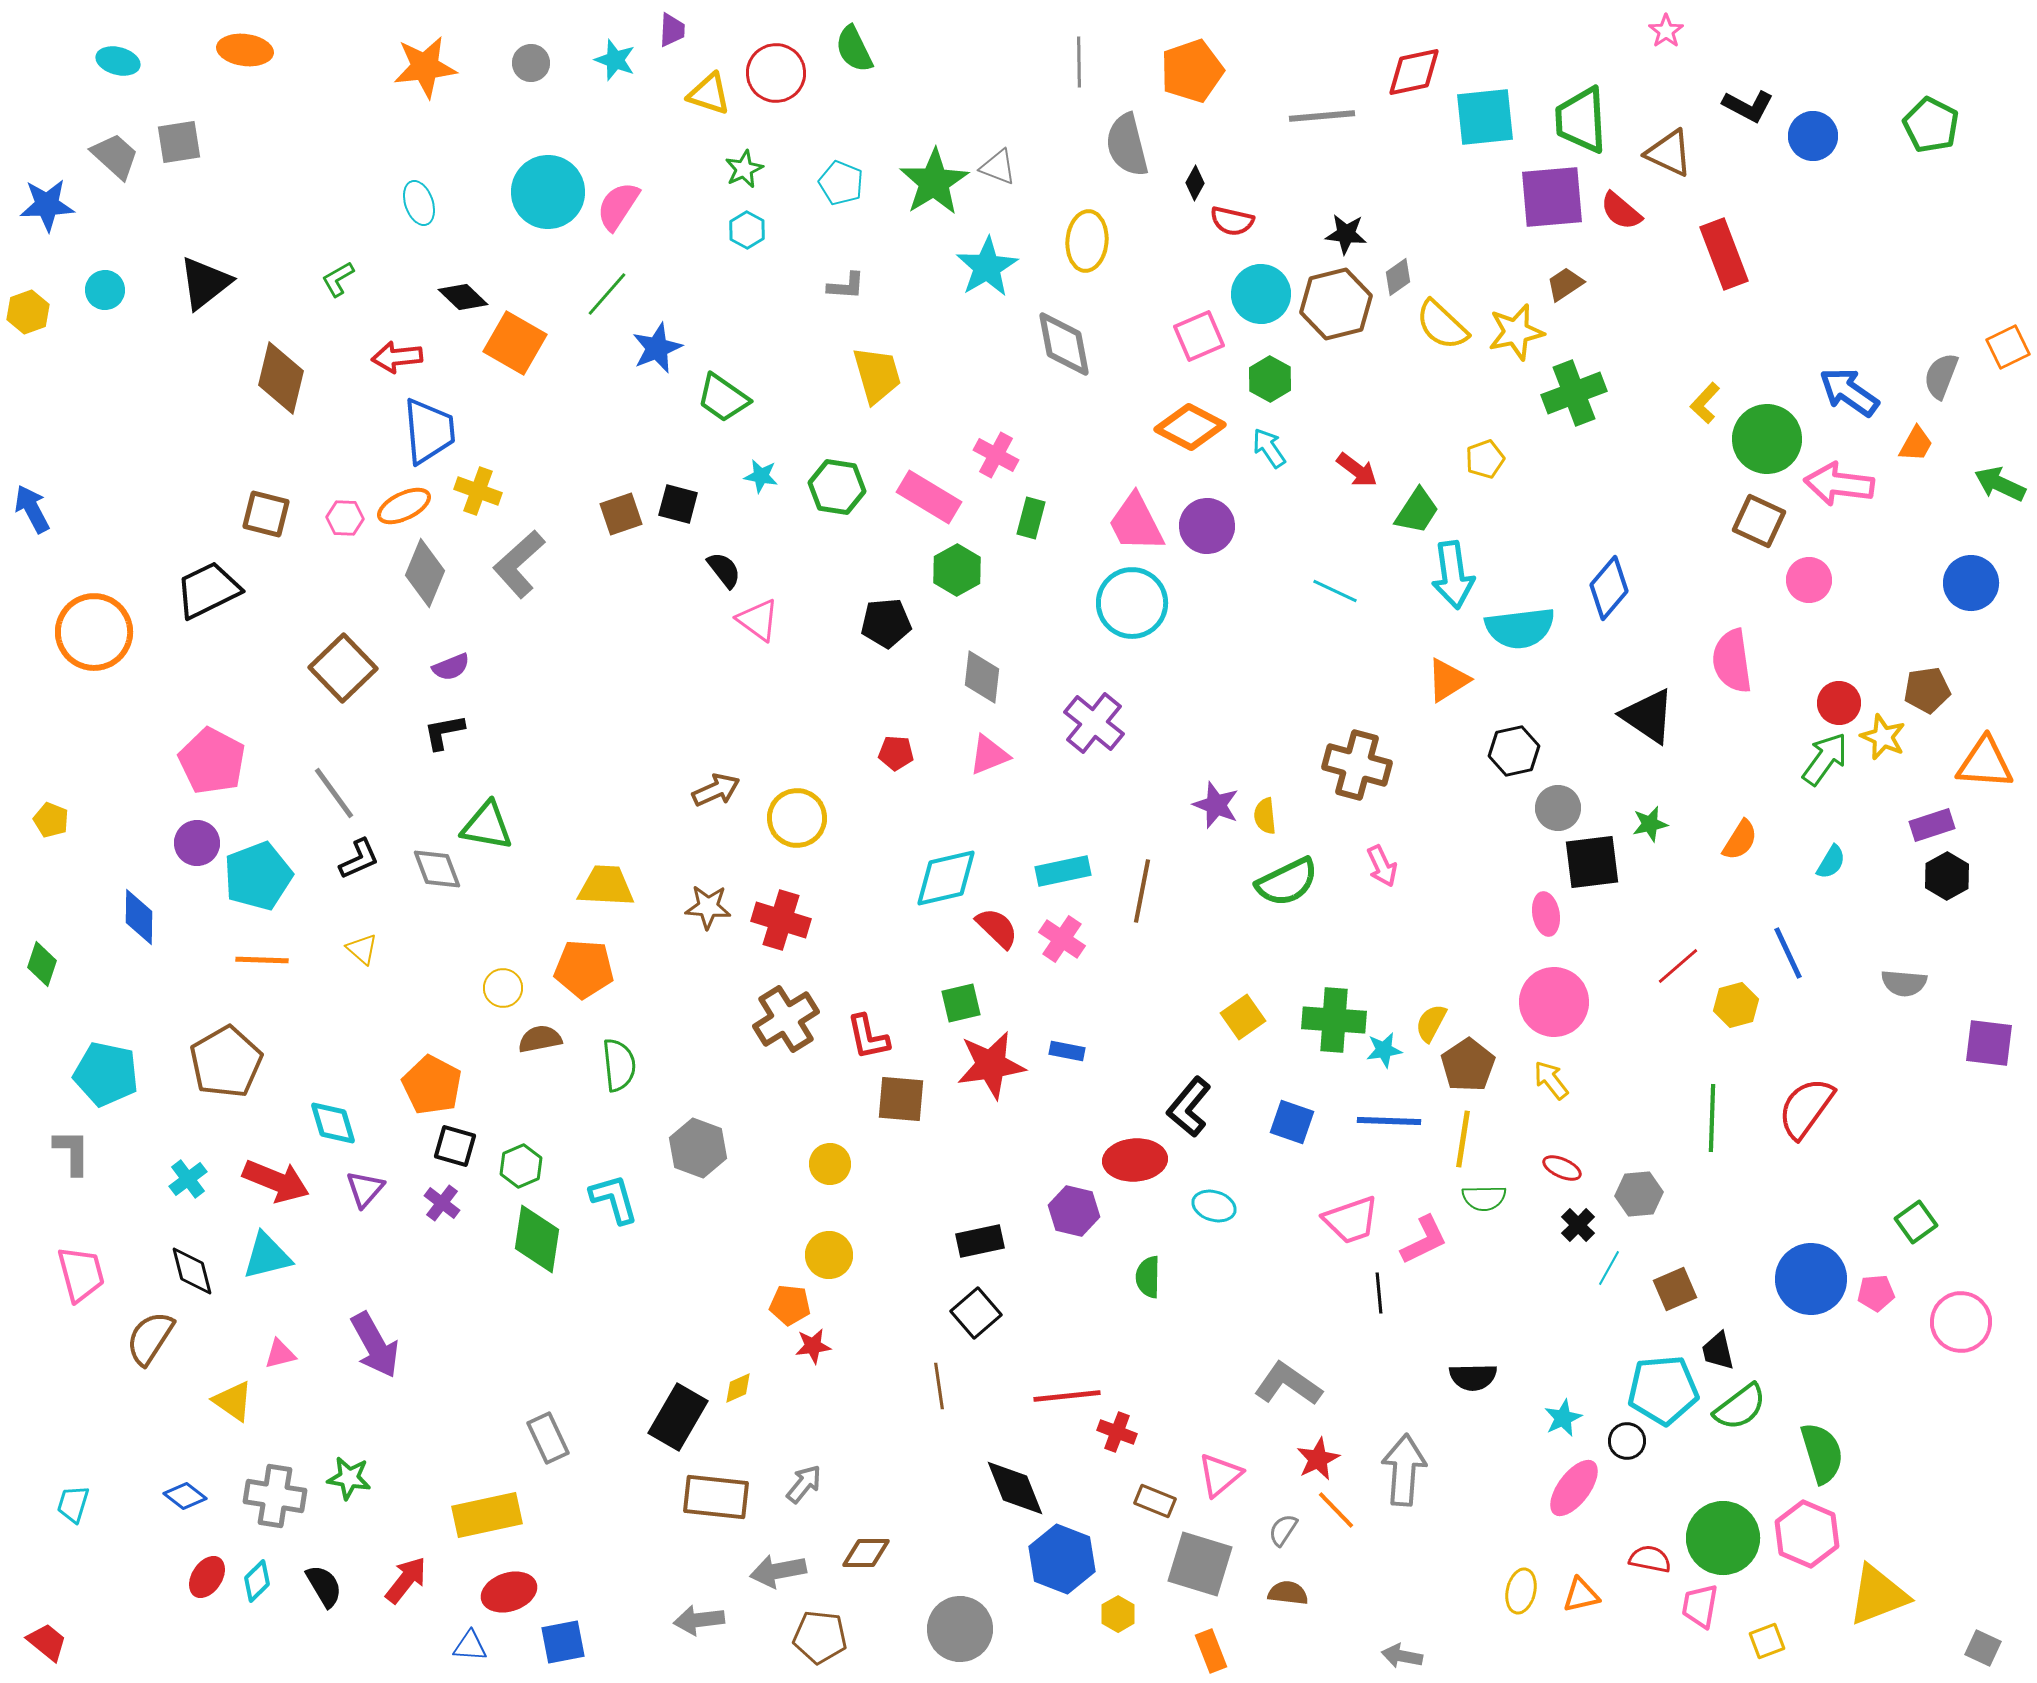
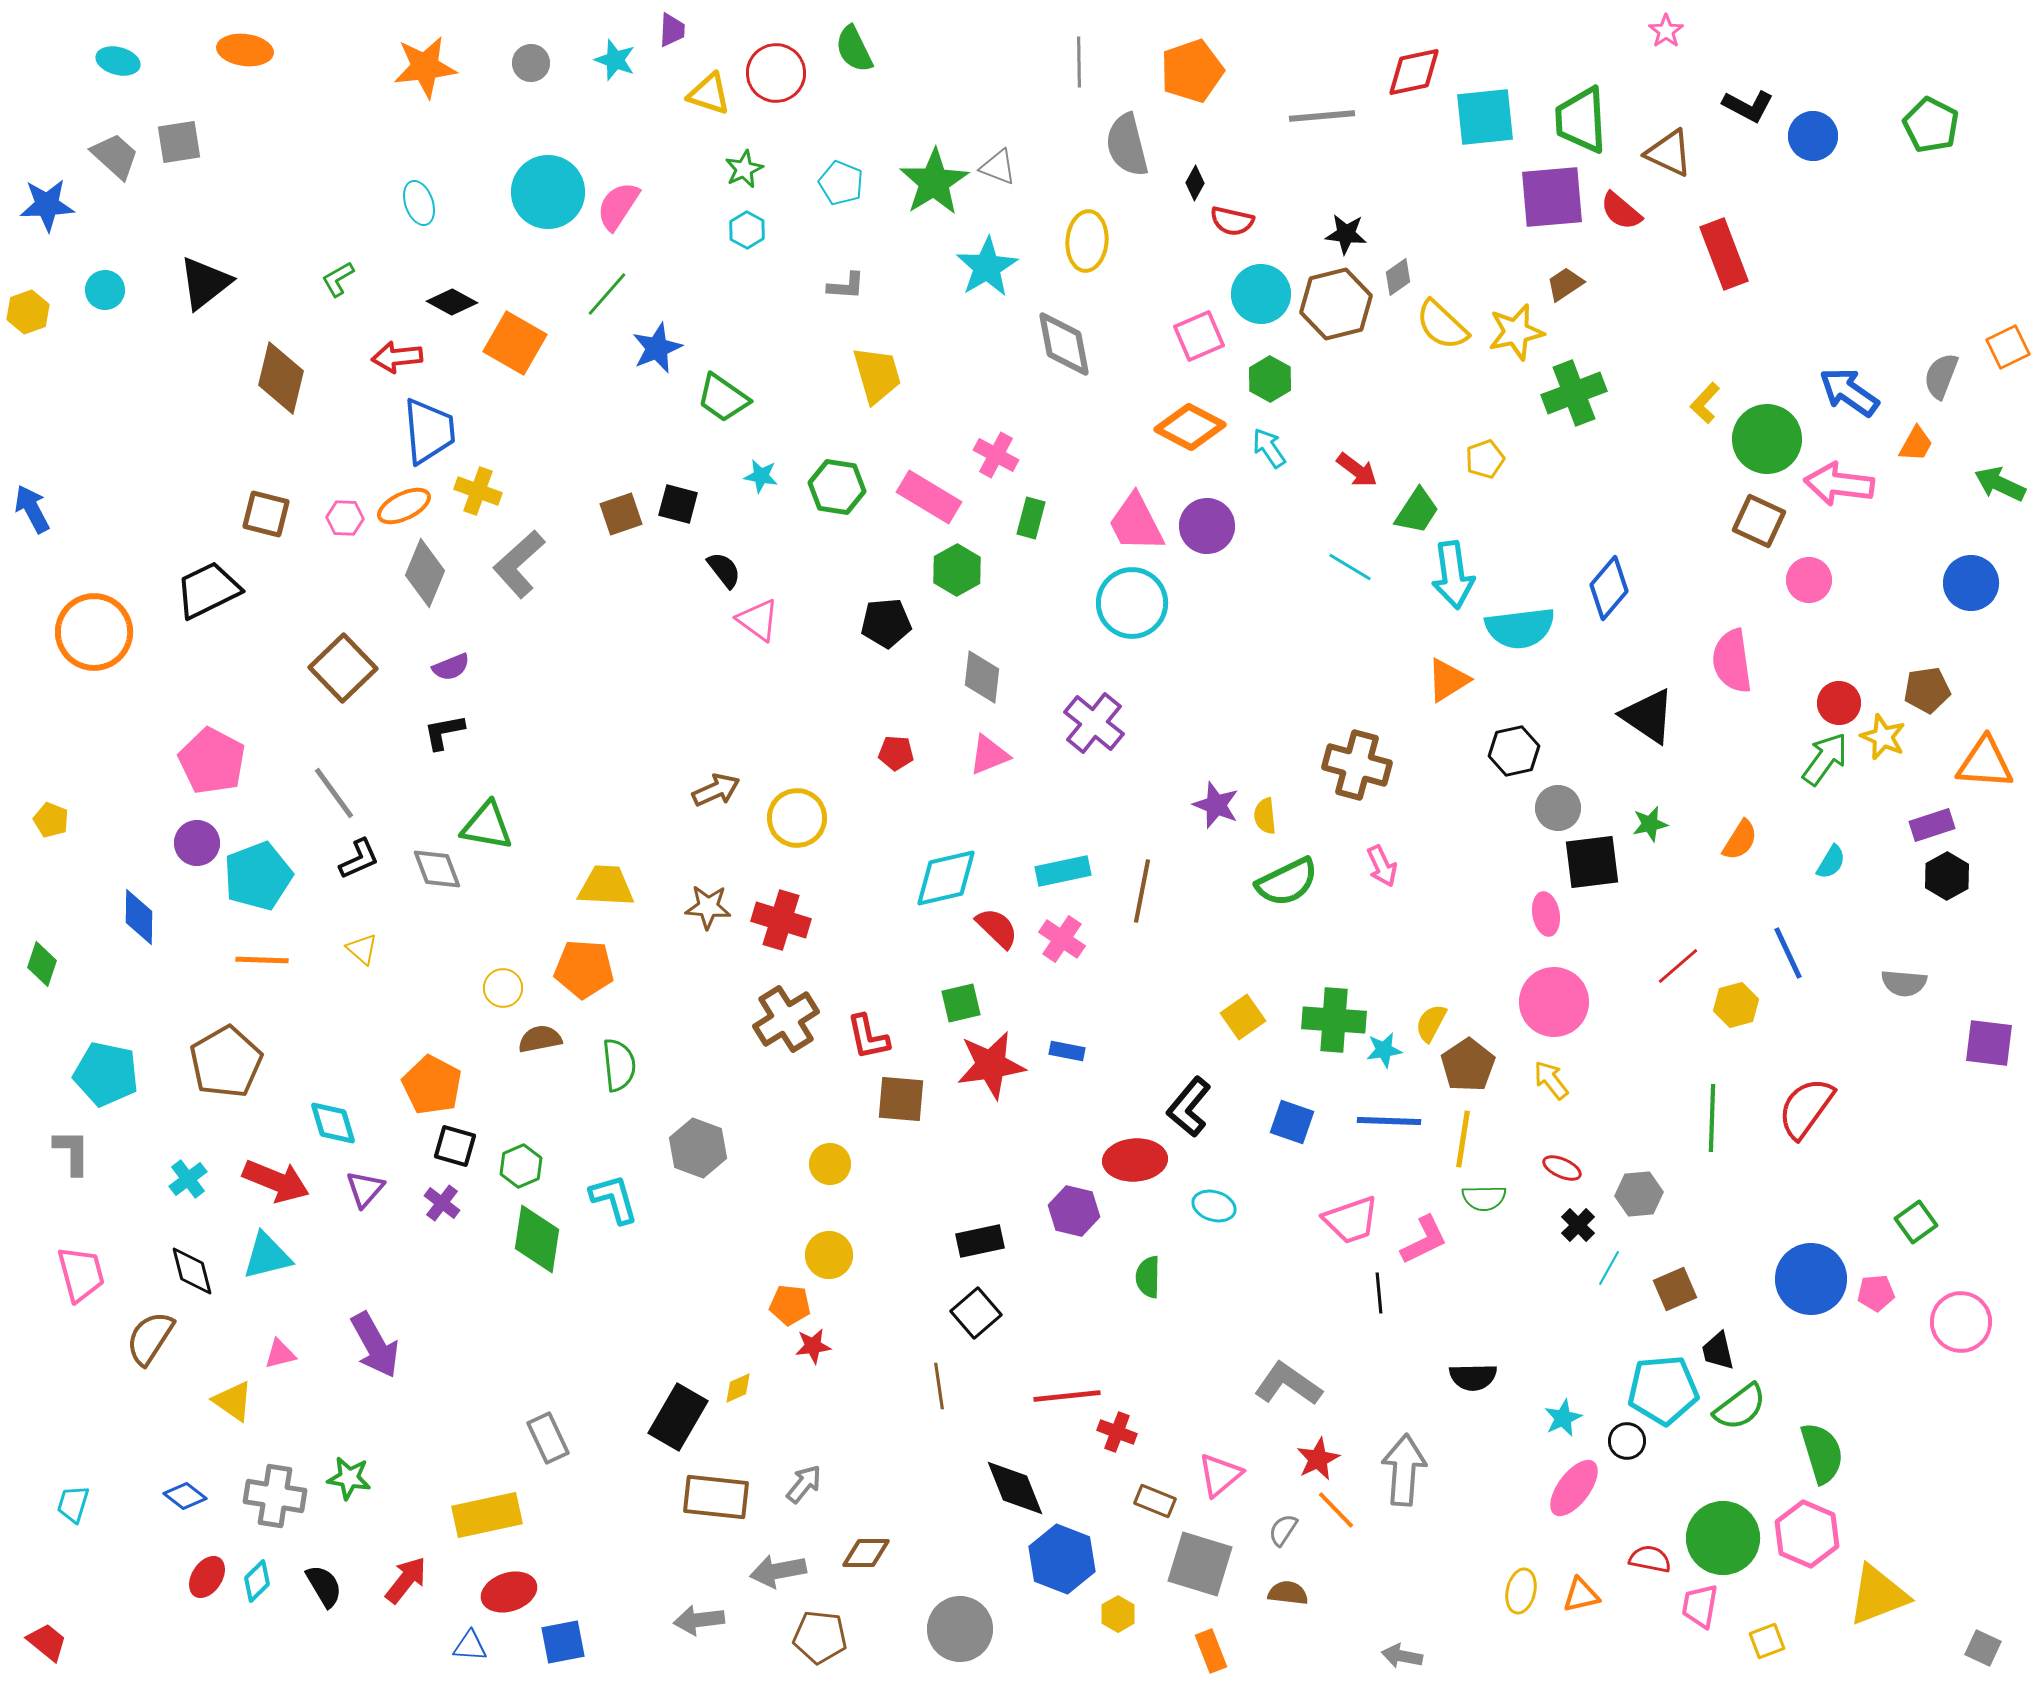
black diamond at (463, 297): moved 11 px left, 5 px down; rotated 15 degrees counterclockwise
cyan line at (1335, 591): moved 15 px right, 24 px up; rotated 6 degrees clockwise
